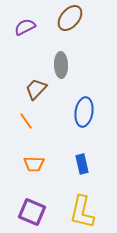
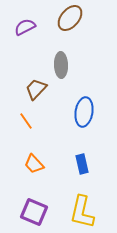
orange trapezoid: rotated 45 degrees clockwise
purple square: moved 2 px right
